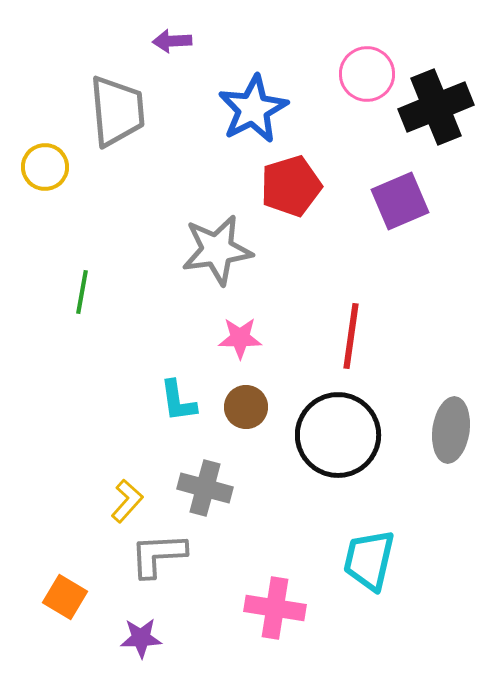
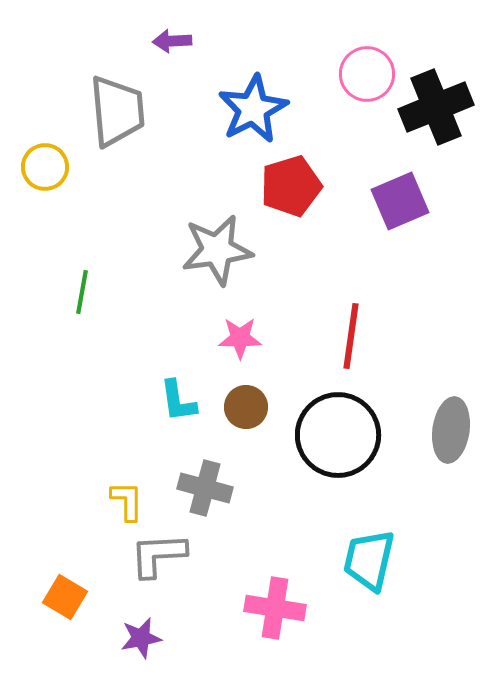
yellow L-shape: rotated 42 degrees counterclockwise
purple star: rotated 9 degrees counterclockwise
